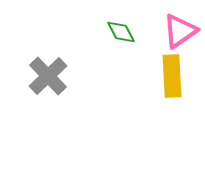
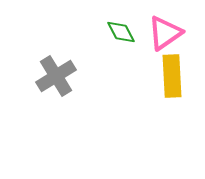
pink triangle: moved 15 px left, 2 px down
gray cross: moved 8 px right; rotated 12 degrees clockwise
